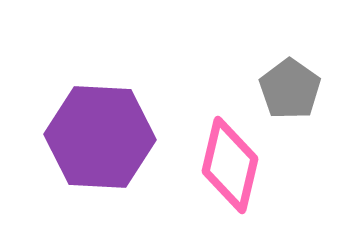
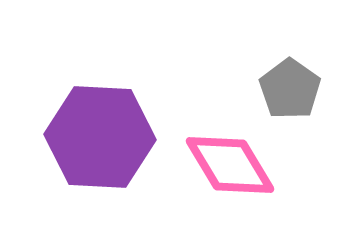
pink diamond: rotated 44 degrees counterclockwise
